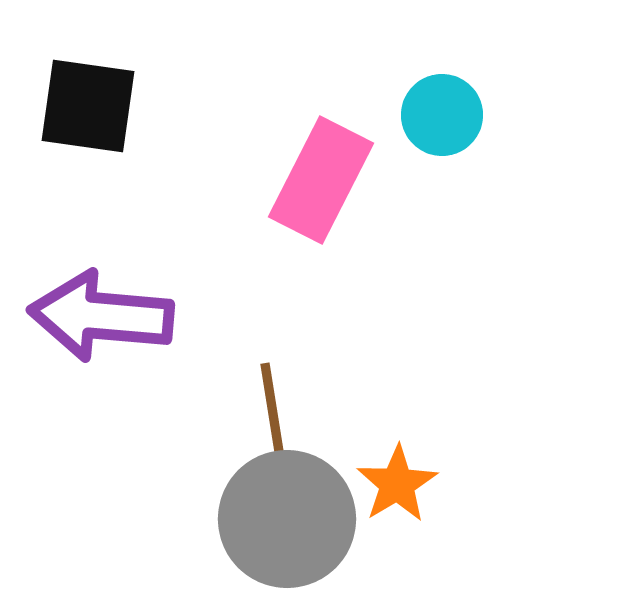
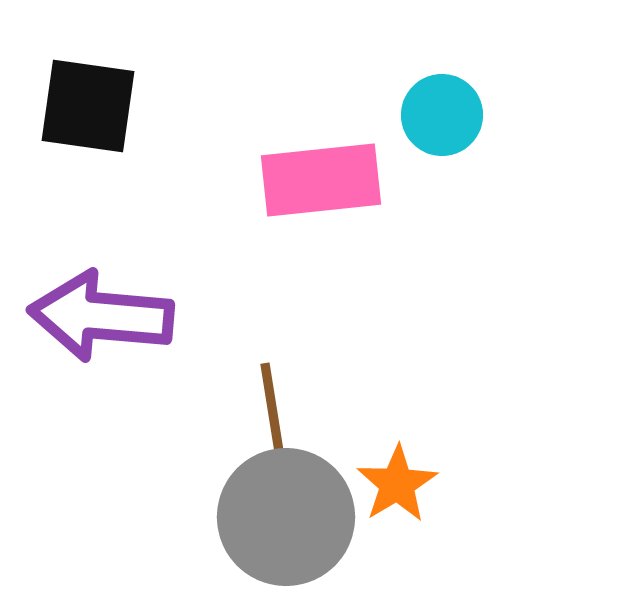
pink rectangle: rotated 57 degrees clockwise
gray circle: moved 1 px left, 2 px up
